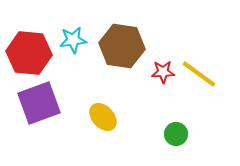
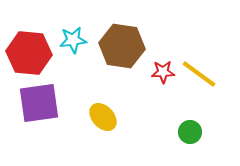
purple square: rotated 12 degrees clockwise
green circle: moved 14 px right, 2 px up
